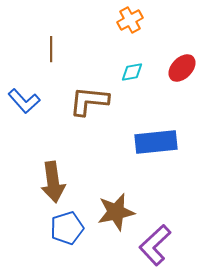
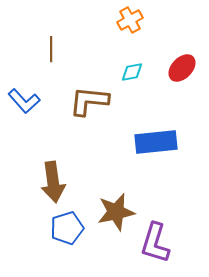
purple L-shape: moved 2 px up; rotated 30 degrees counterclockwise
